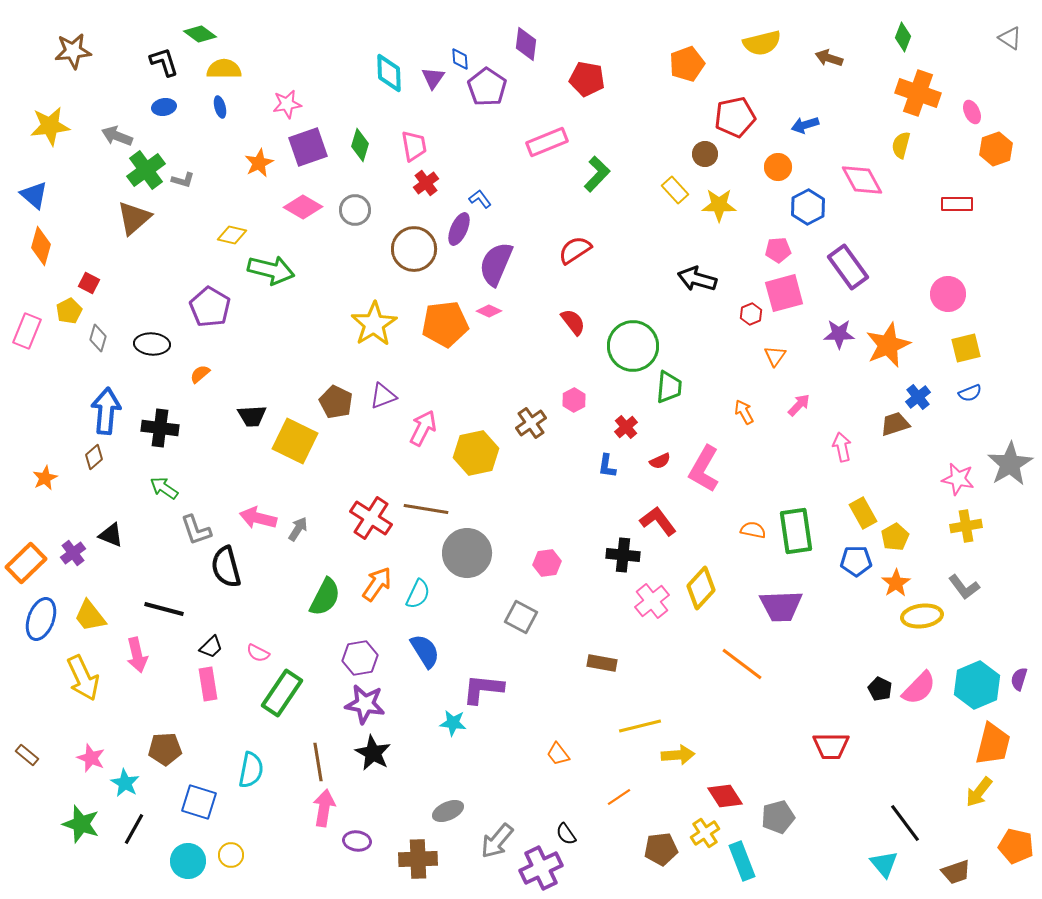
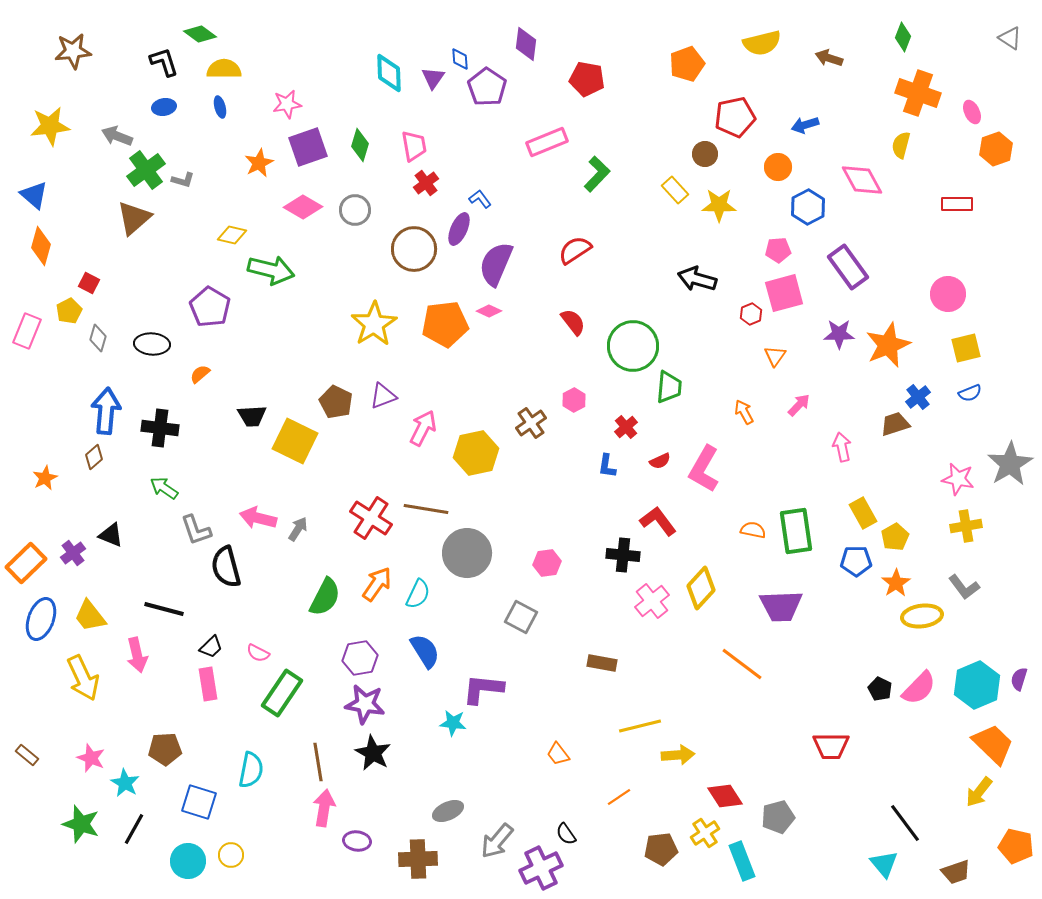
orange trapezoid at (993, 744): rotated 60 degrees counterclockwise
